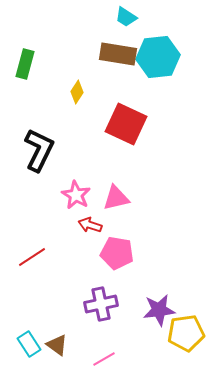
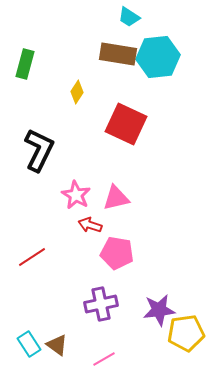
cyan trapezoid: moved 3 px right
